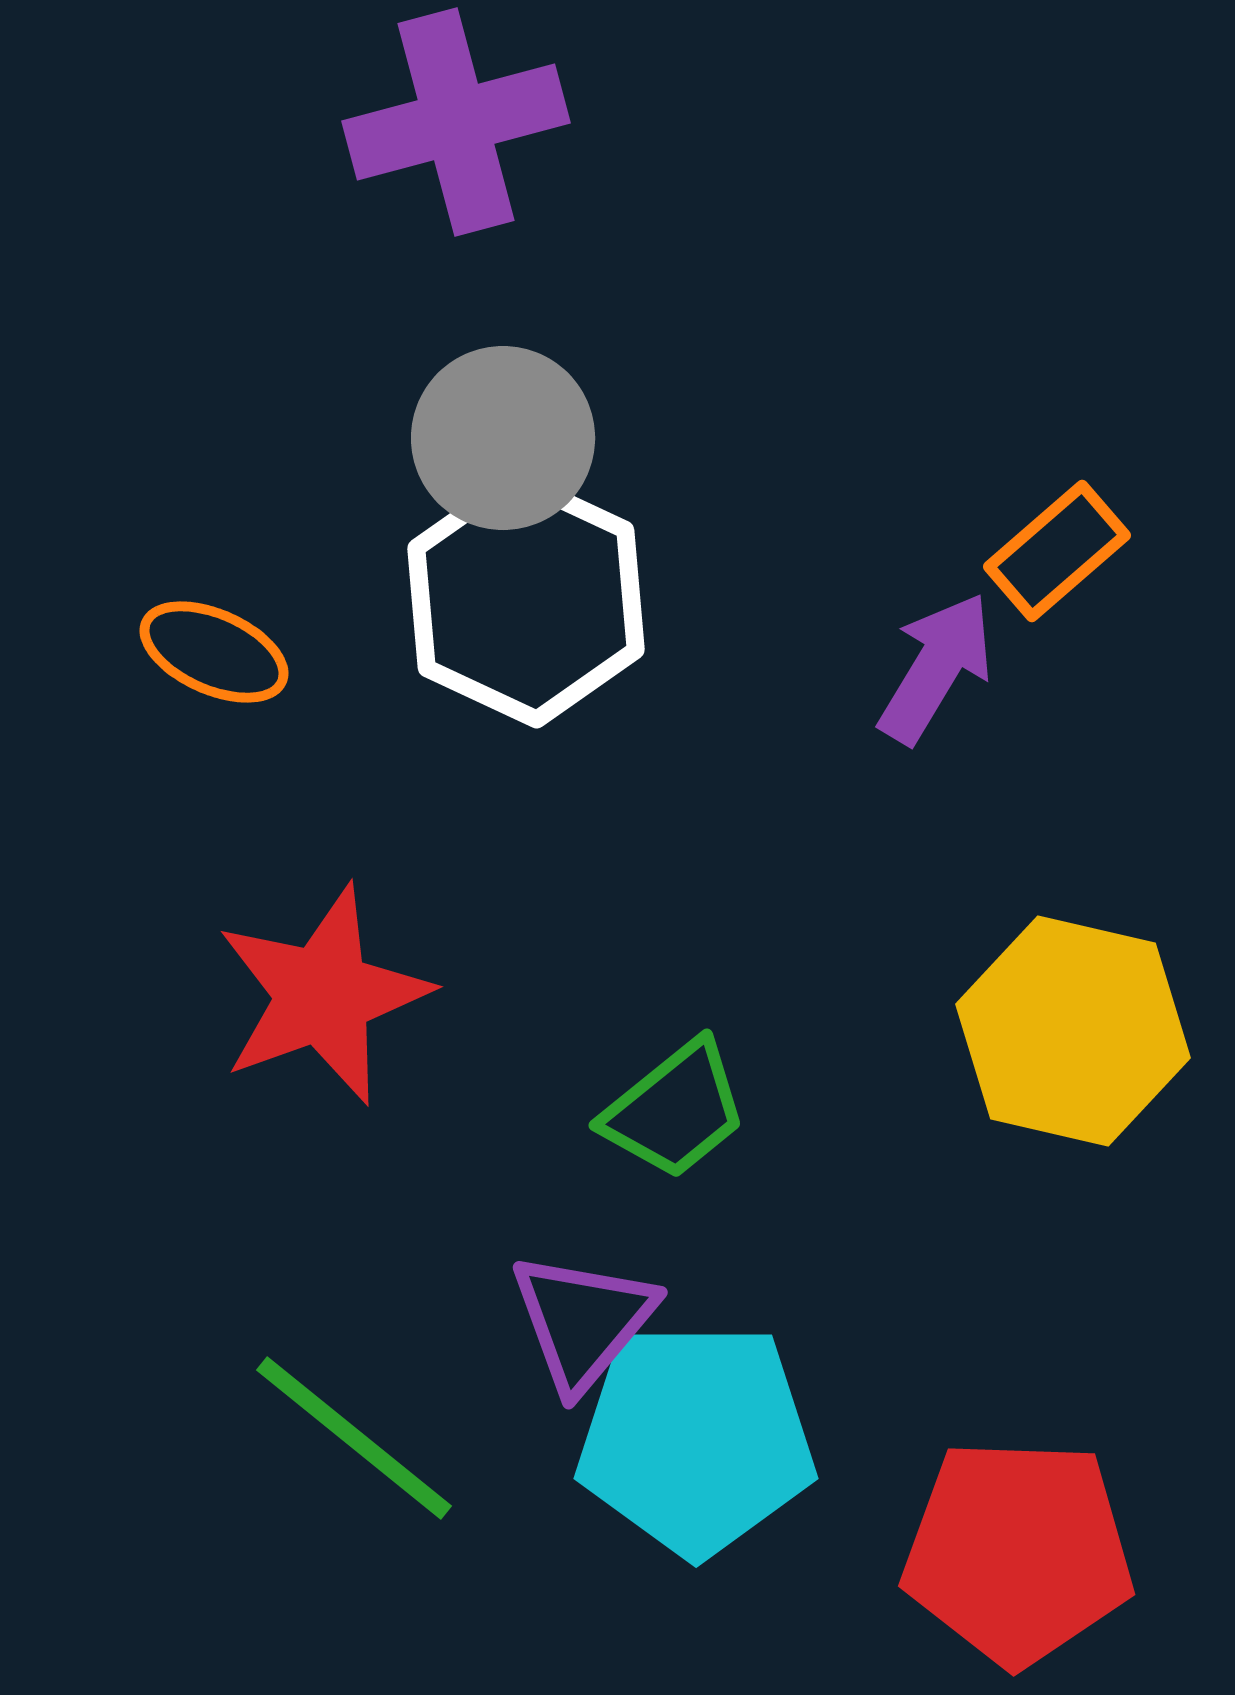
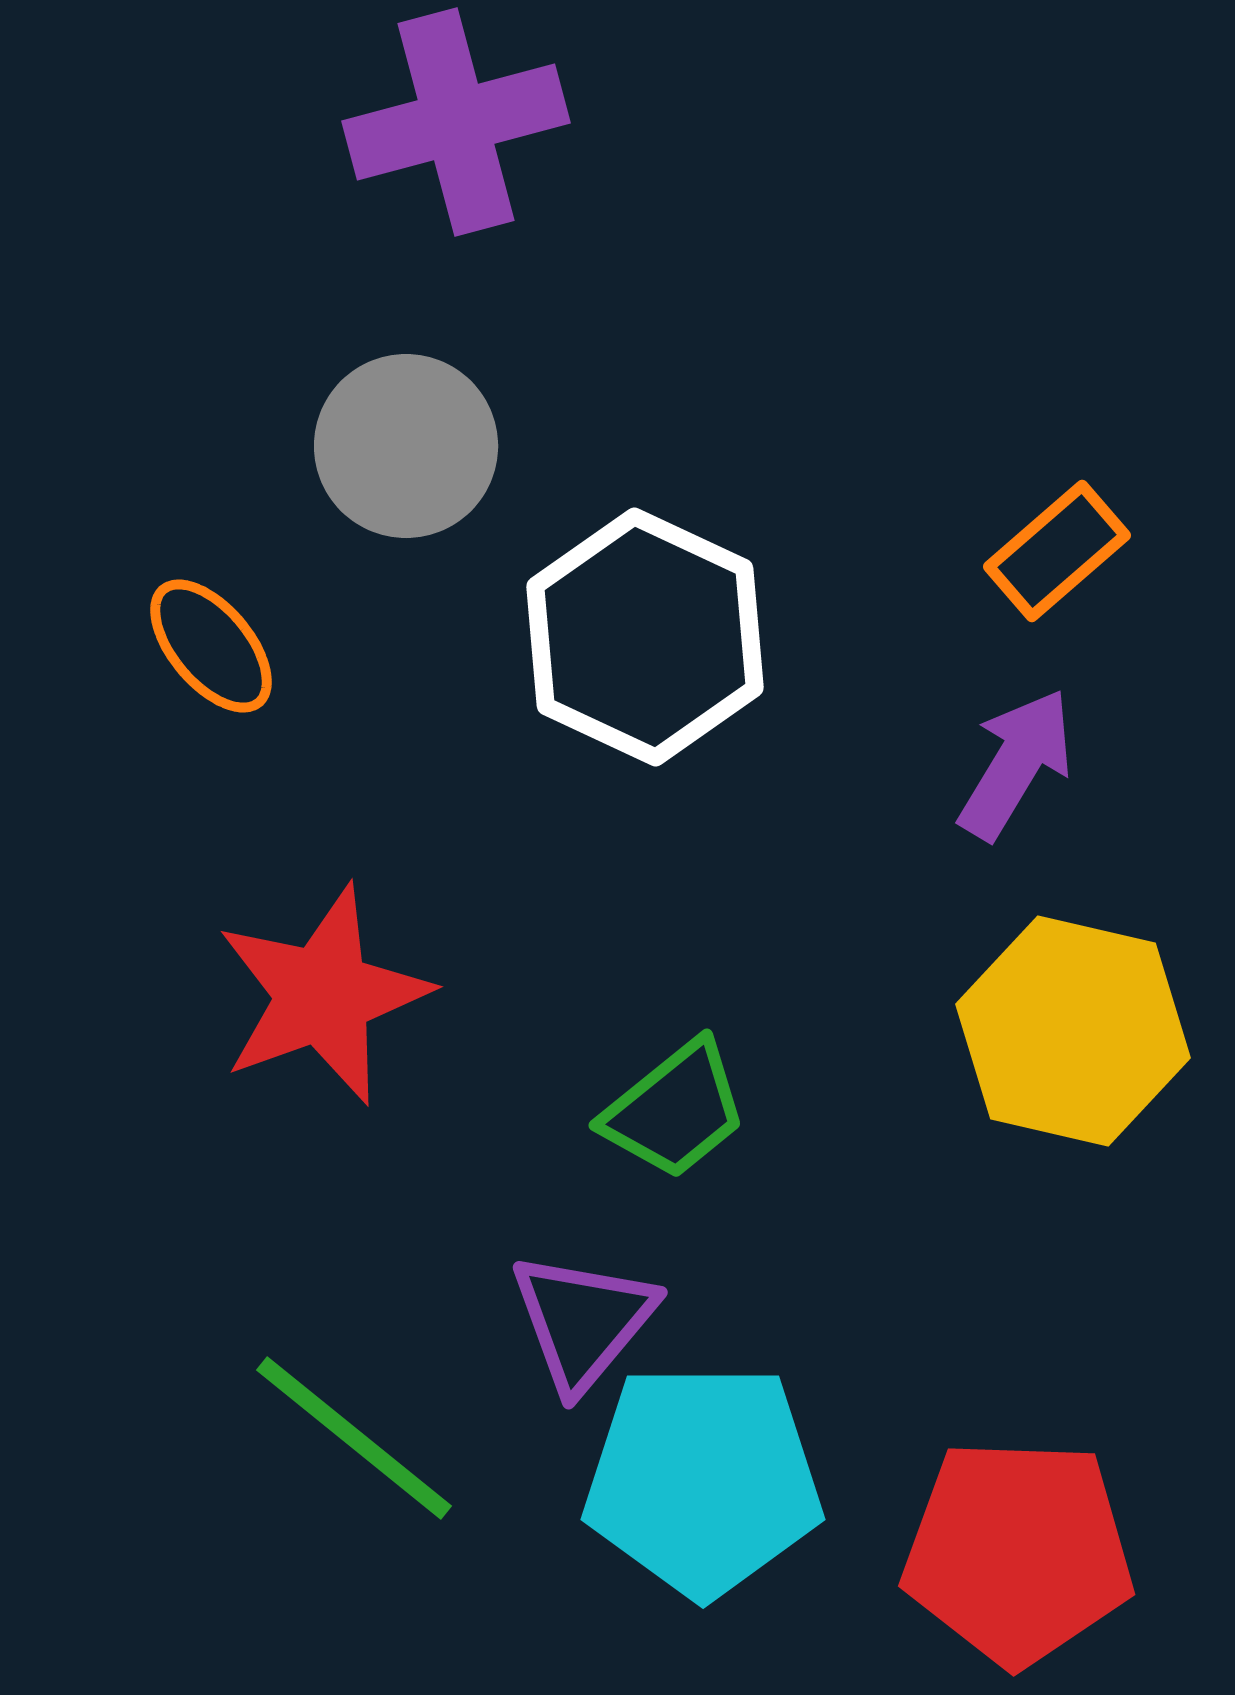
gray circle: moved 97 px left, 8 px down
white hexagon: moved 119 px right, 38 px down
orange ellipse: moved 3 px left, 6 px up; rotated 26 degrees clockwise
purple arrow: moved 80 px right, 96 px down
cyan pentagon: moved 7 px right, 41 px down
